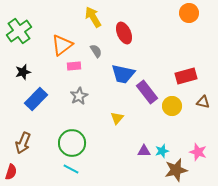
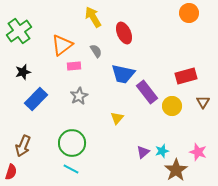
brown triangle: rotated 48 degrees clockwise
brown arrow: moved 3 px down
purple triangle: moved 1 px left, 1 px down; rotated 40 degrees counterclockwise
brown star: rotated 20 degrees counterclockwise
